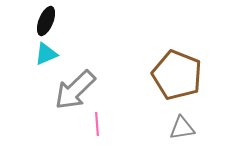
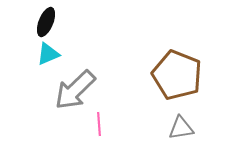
black ellipse: moved 1 px down
cyan triangle: moved 2 px right
pink line: moved 2 px right
gray triangle: moved 1 px left
